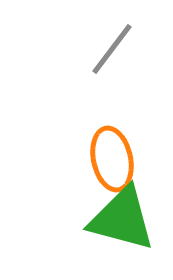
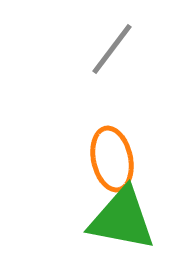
green triangle: rotated 4 degrees counterclockwise
